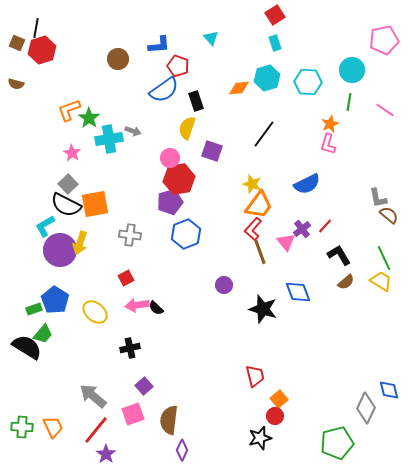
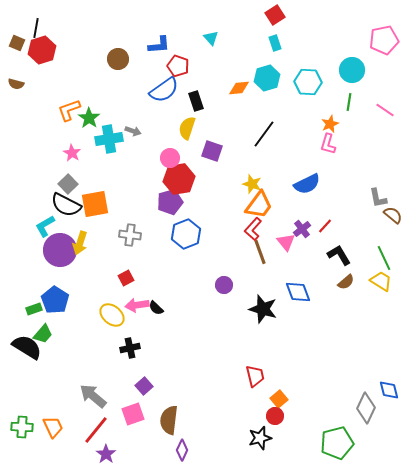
brown semicircle at (389, 215): moved 4 px right
yellow ellipse at (95, 312): moved 17 px right, 3 px down
